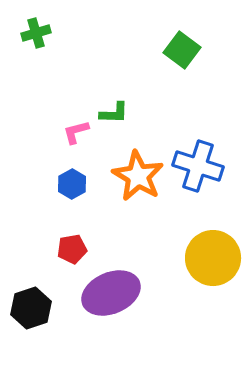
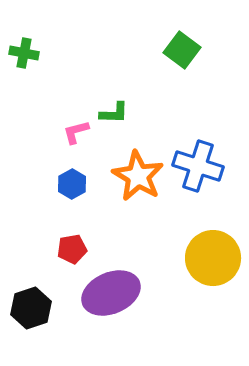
green cross: moved 12 px left, 20 px down; rotated 28 degrees clockwise
